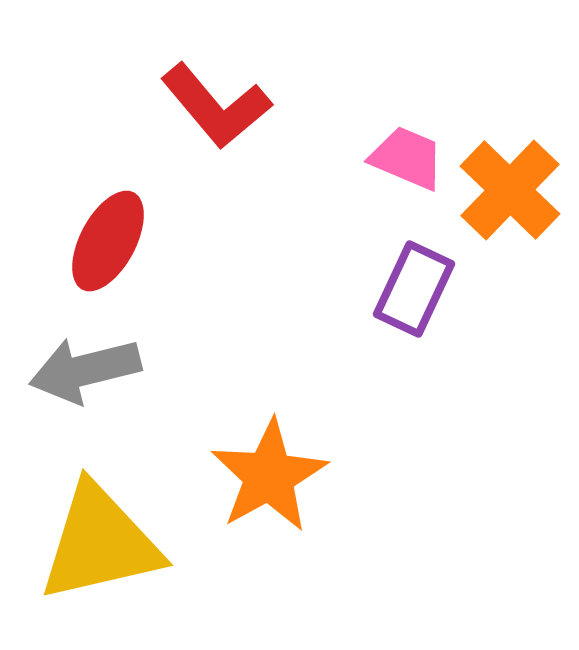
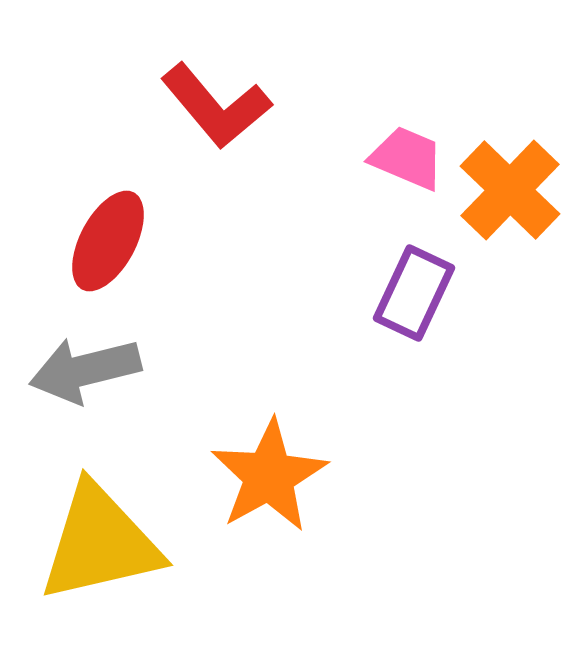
purple rectangle: moved 4 px down
